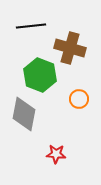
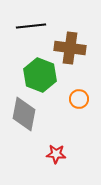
brown cross: rotated 8 degrees counterclockwise
